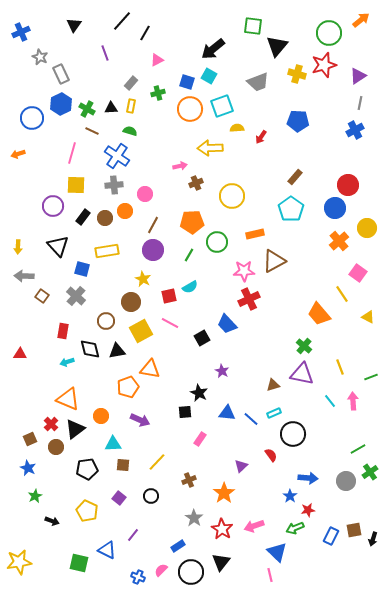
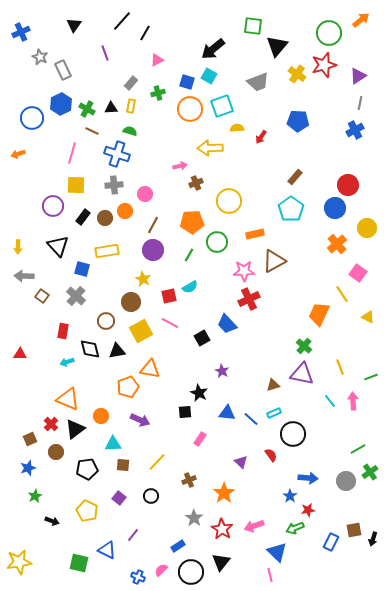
gray rectangle at (61, 74): moved 2 px right, 4 px up
yellow cross at (297, 74): rotated 18 degrees clockwise
blue cross at (117, 156): moved 2 px up; rotated 15 degrees counterclockwise
yellow circle at (232, 196): moved 3 px left, 5 px down
orange cross at (339, 241): moved 2 px left, 3 px down
orange trapezoid at (319, 314): rotated 65 degrees clockwise
brown circle at (56, 447): moved 5 px down
purple triangle at (241, 466): moved 4 px up; rotated 32 degrees counterclockwise
blue star at (28, 468): rotated 28 degrees clockwise
blue rectangle at (331, 536): moved 6 px down
